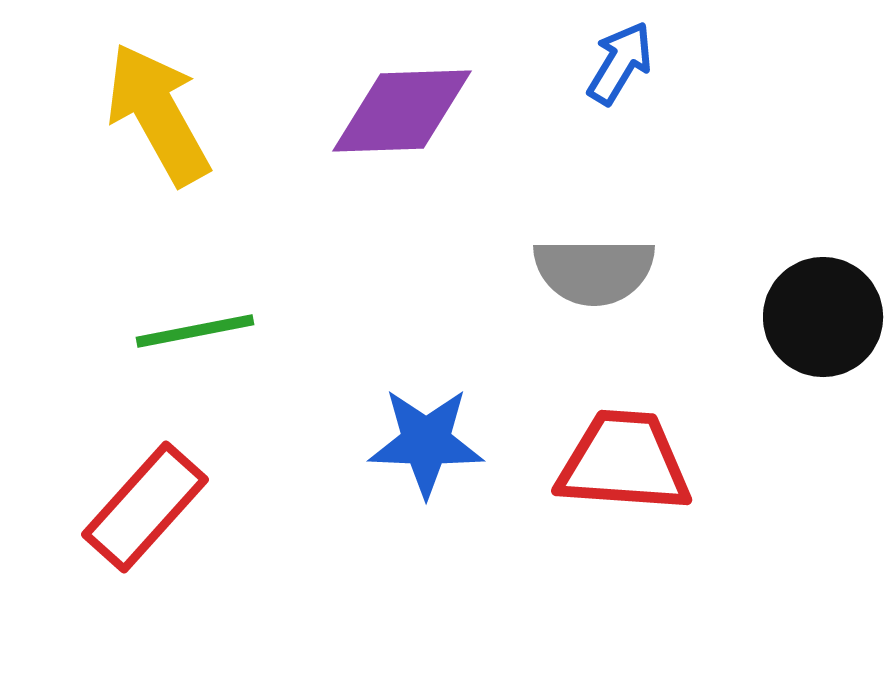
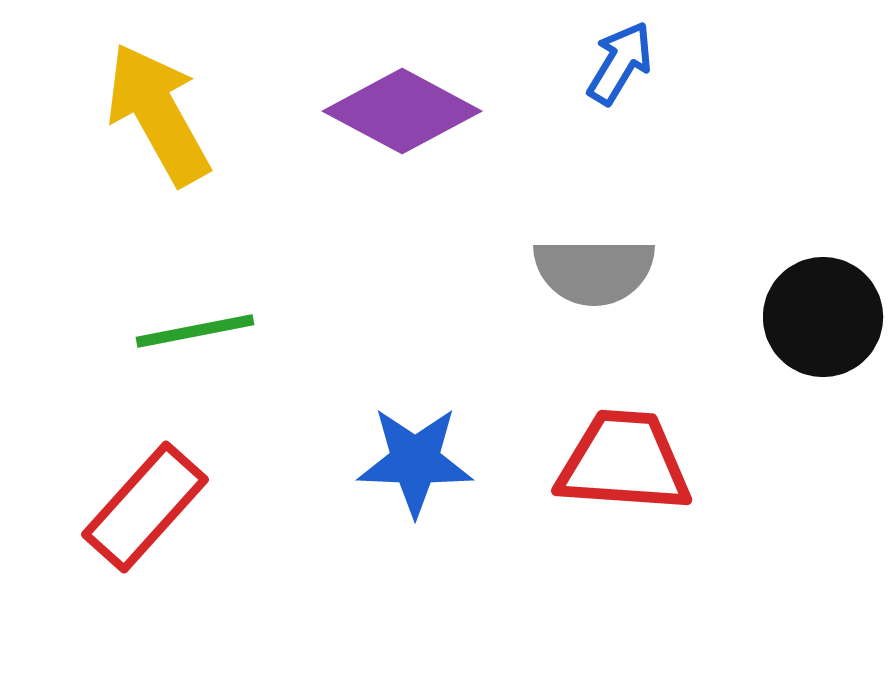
purple diamond: rotated 30 degrees clockwise
blue star: moved 11 px left, 19 px down
